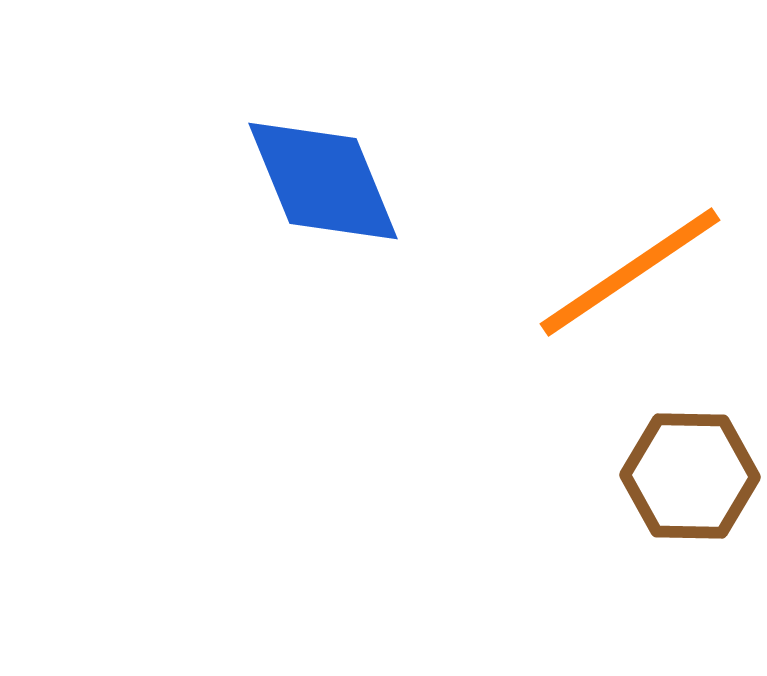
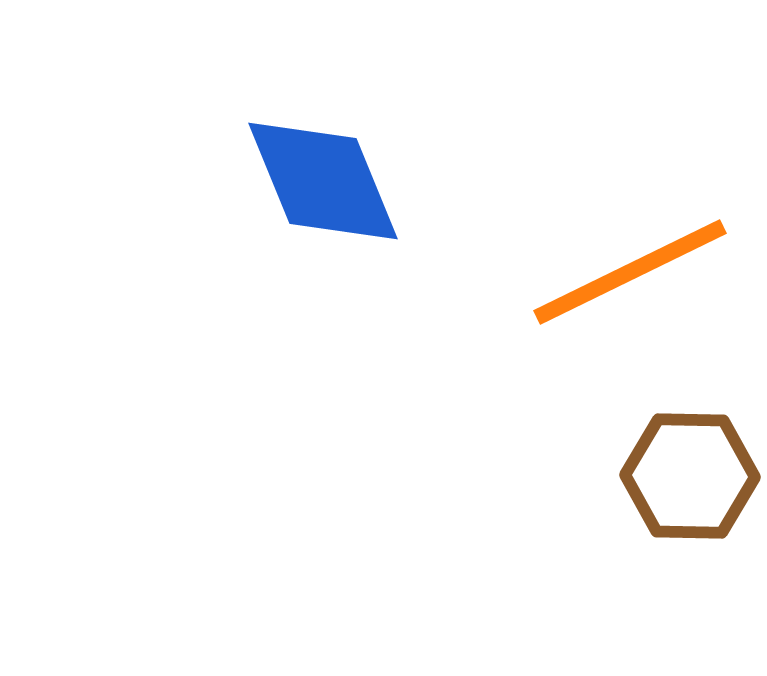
orange line: rotated 8 degrees clockwise
